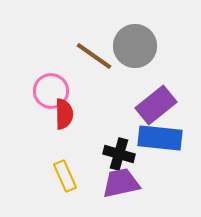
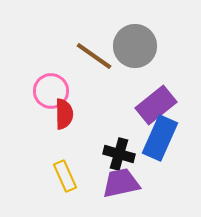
blue rectangle: rotated 72 degrees counterclockwise
